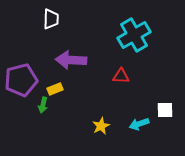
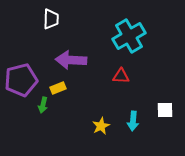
cyan cross: moved 5 px left, 1 px down
yellow rectangle: moved 3 px right, 1 px up
cyan arrow: moved 6 px left, 3 px up; rotated 66 degrees counterclockwise
